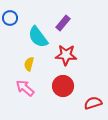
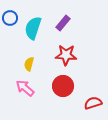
cyan semicircle: moved 5 px left, 9 px up; rotated 55 degrees clockwise
